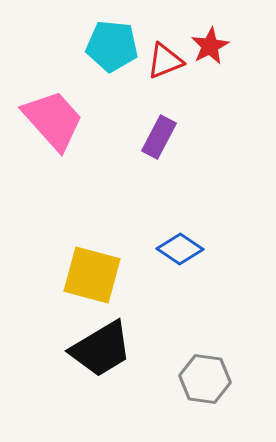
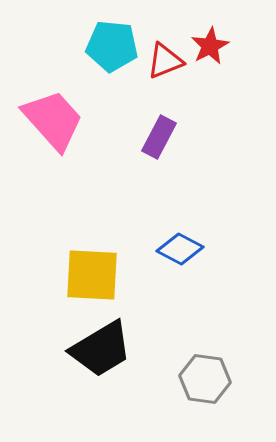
blue diamond: rotated 6 degrees counterclockwise
yellow square: rotated 12 degrees counterclockwise
